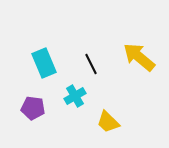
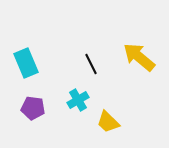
cyan rectangle: moved 18 px left
cyan cross: moved 3 px right, 4 px down
